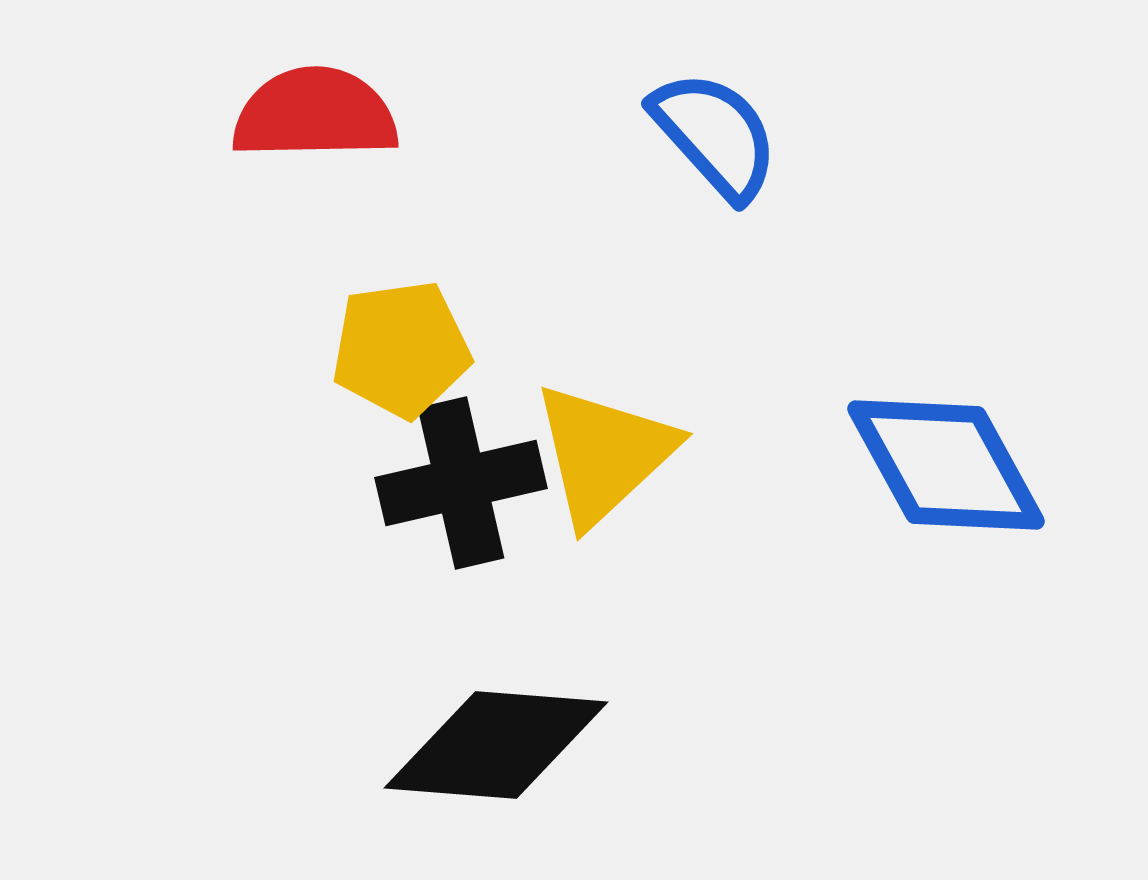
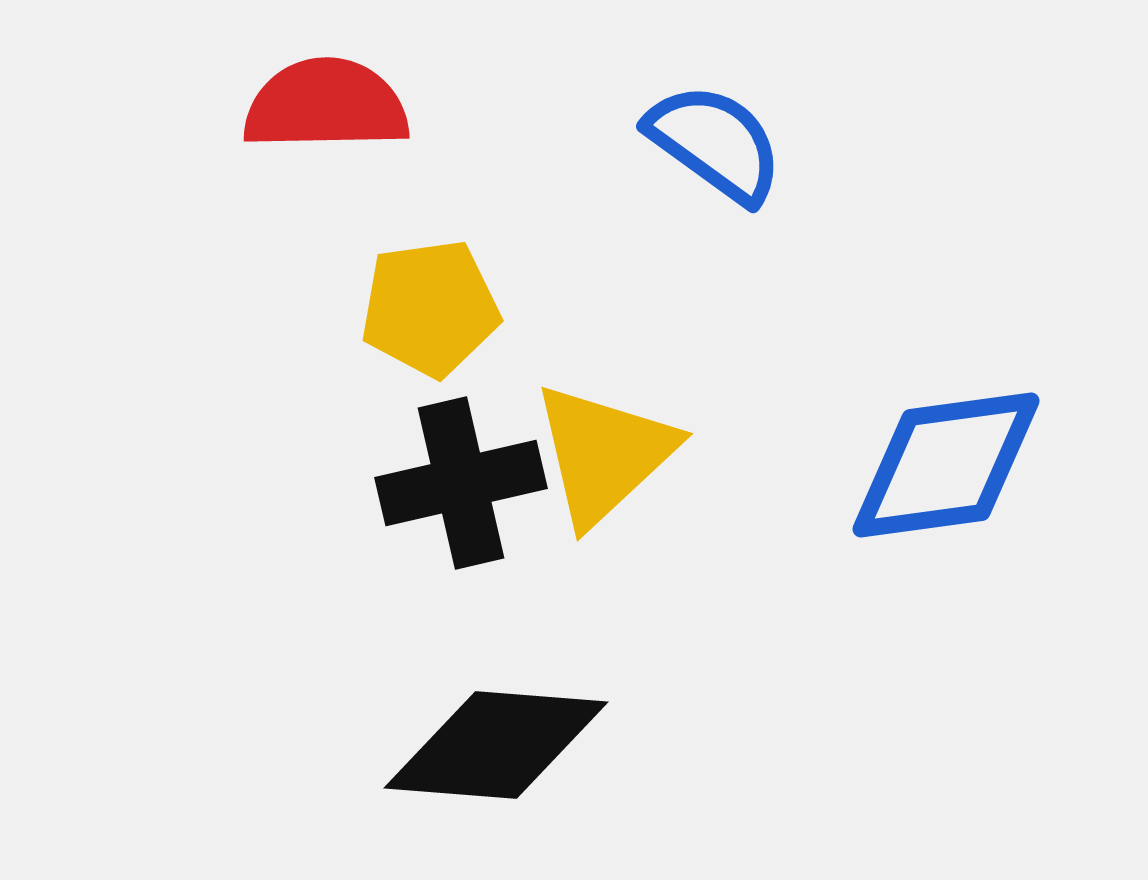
red semicircle: moved 11 px right, 9 px up
blue semicircle: moved 8 px down; rotated 12 degrees counterclockwise
yellow pentagon: moved 29 px right, 41 px up
blue diamond: rotated 69 degrees counterclockwise
